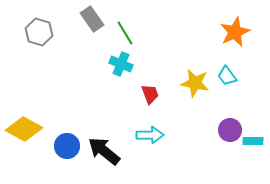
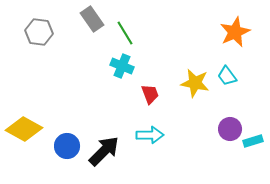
gray hexagon: rotated 8 degrees counterclockwise
cyan cross: moved 1 px right, 2 px down
purple circle: moved 1 px up
cyan rectangle: rotated 18 degrees counterclockwise
black arrow: rotated 96 degrees clockwise
